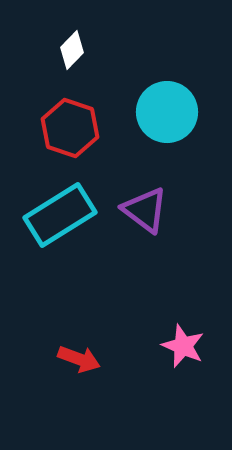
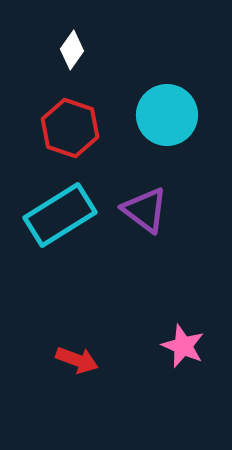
white diamond: rotated 9 degrees counterclockwise
cyan circle: moved 3 px down
red arrow: moved 2 px left, 1 px down
